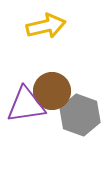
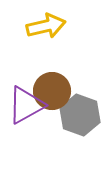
purple triangle: rotated 21 degrees counterclockwise
